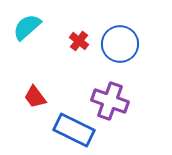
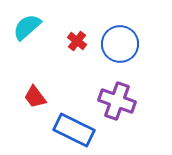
red cross: moved 2 px left
purple cross: moved 7 px right
